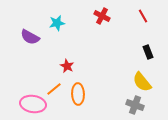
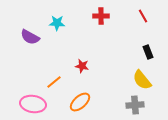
red cross: moved 1 px left; rotated 28 degrees counterclockwise
cyan star: rotated 14 degrees clockwise
red star: moved 15 px right; rotated 16 degrees counterclockwise
yellow semicircle: moved 2 px up
orange line: moved 7 px up
orange ellipse: moved 2 px right, 8 px down; rotated 50 degrees clockwise
gray cross: rotated 24 degrees counterclockwise
